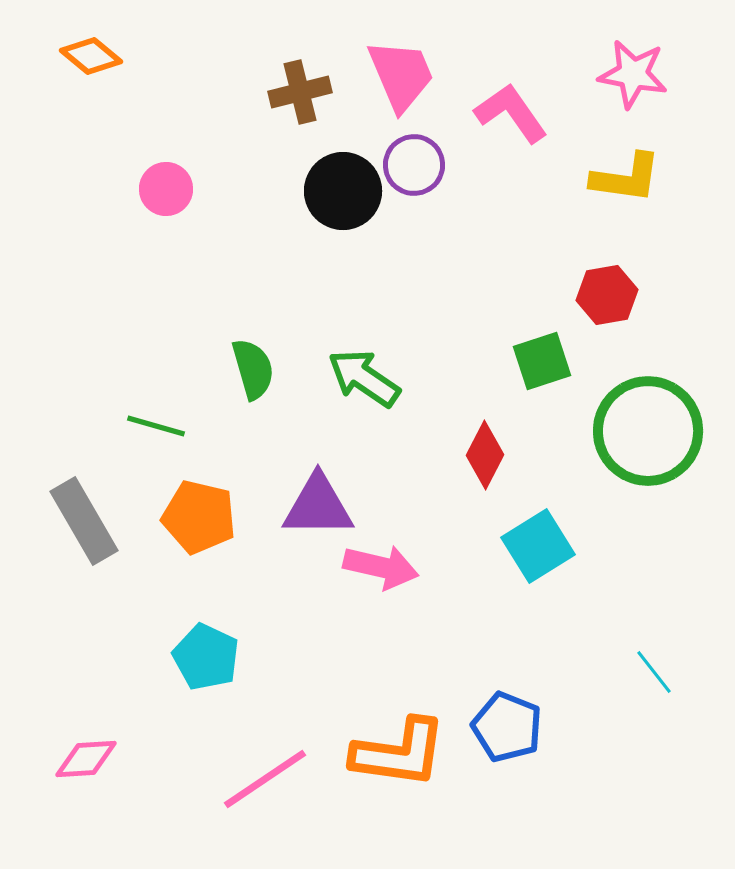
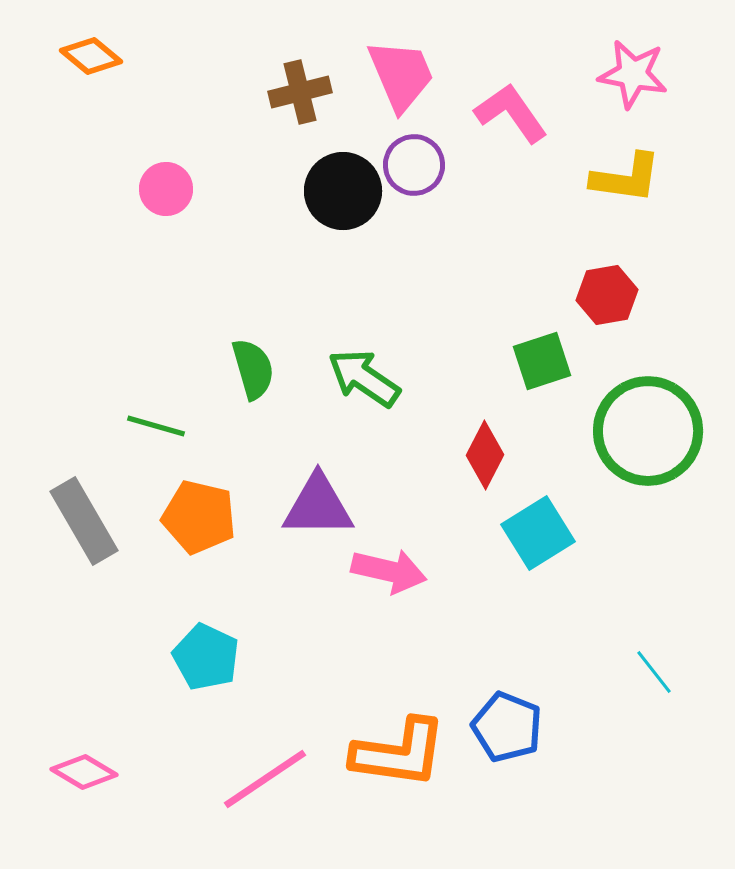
cyan square: moved 13 px up
pink arrow: moved 8 px right, 4 px down
pink diamond: moved 2 px left, 13 px down; rotated 34 degrees clockwise
